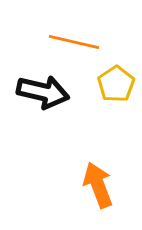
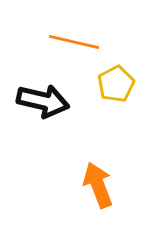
yellow pentagon: rotated 6 degrees clockwise
black arrow: moved 9 px down
